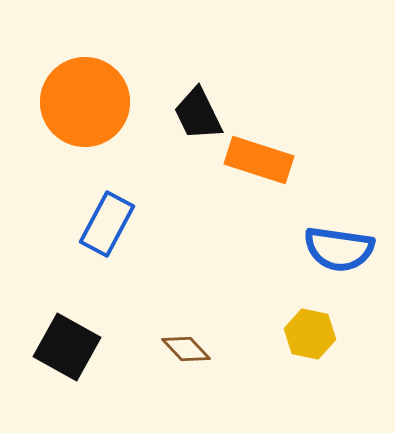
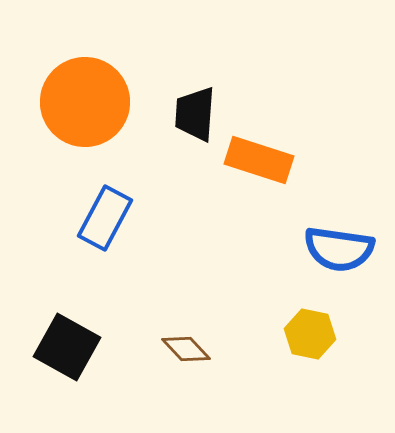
black trapezoid: moved 3 px left; rotated 30 degrees clockwise
blue rectangle: moved 2 px left, 6 px up
